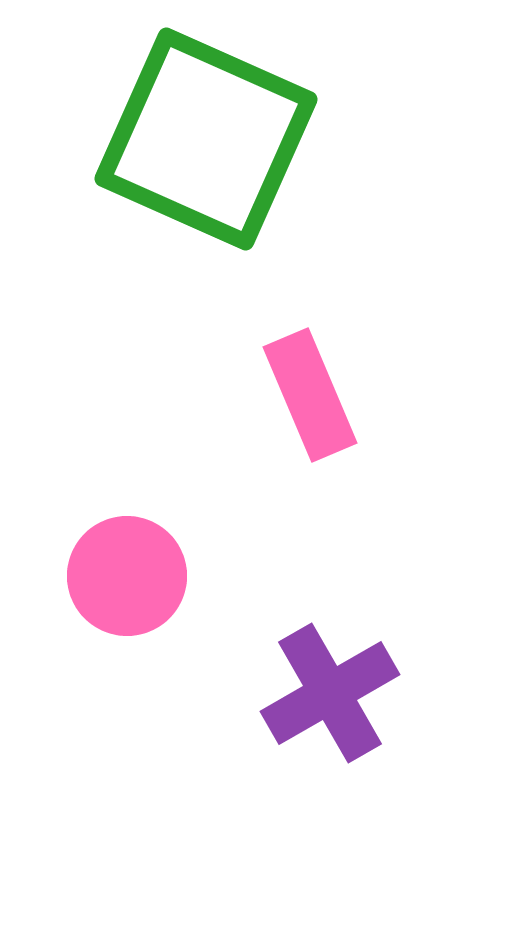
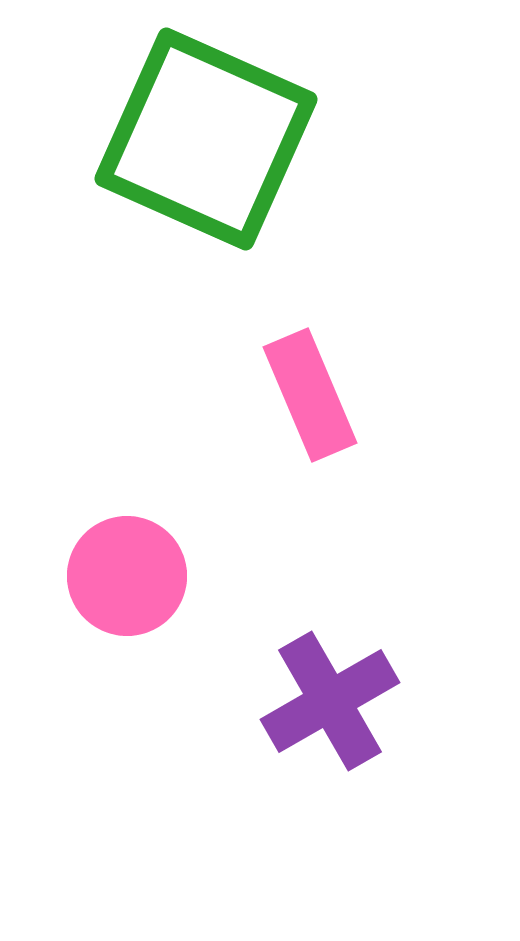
purple cross: moved 8 px down
